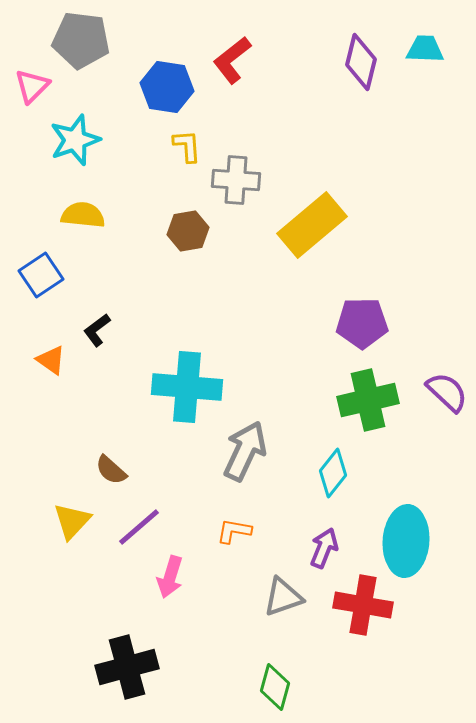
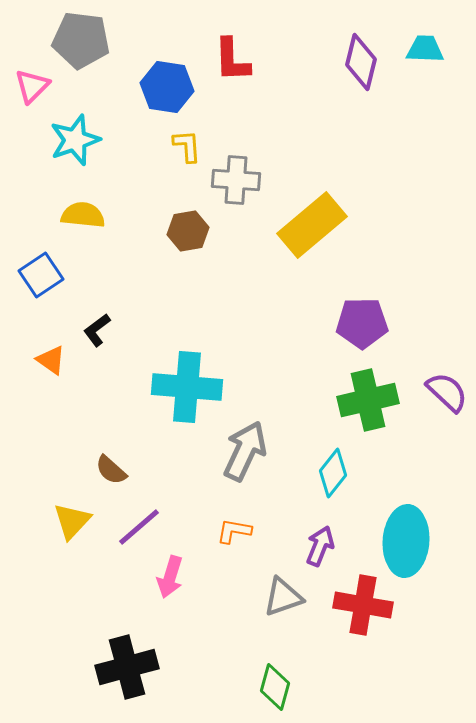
red L-shape: rotated 54 degrees counterclockwise
purple arrow: moved 4 px left, 2 px up
